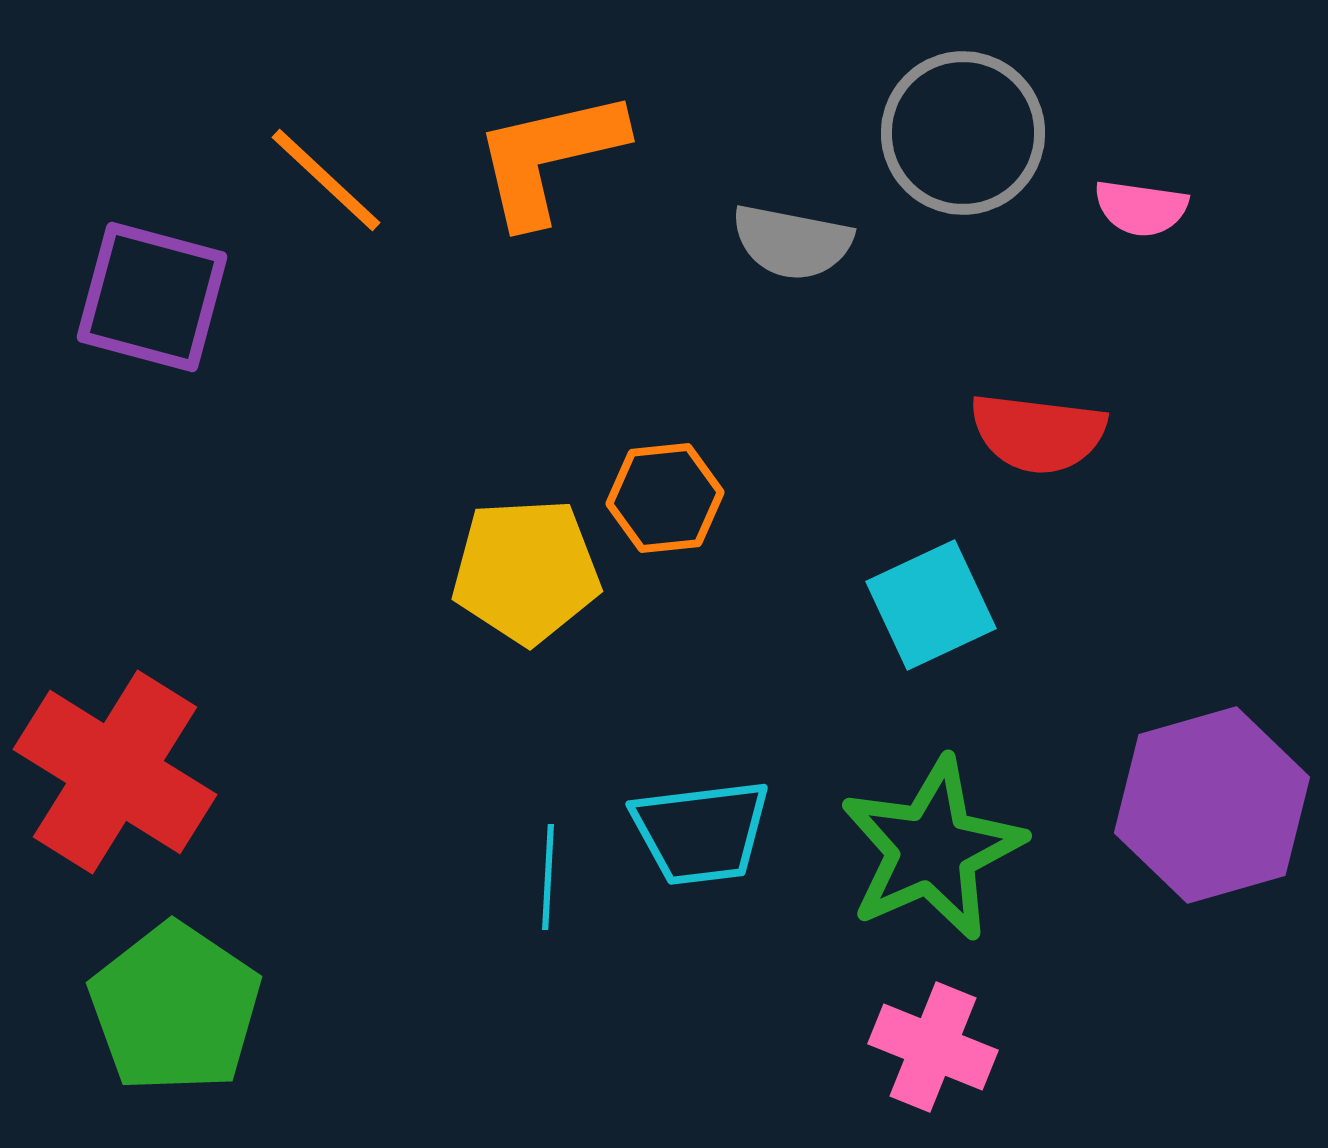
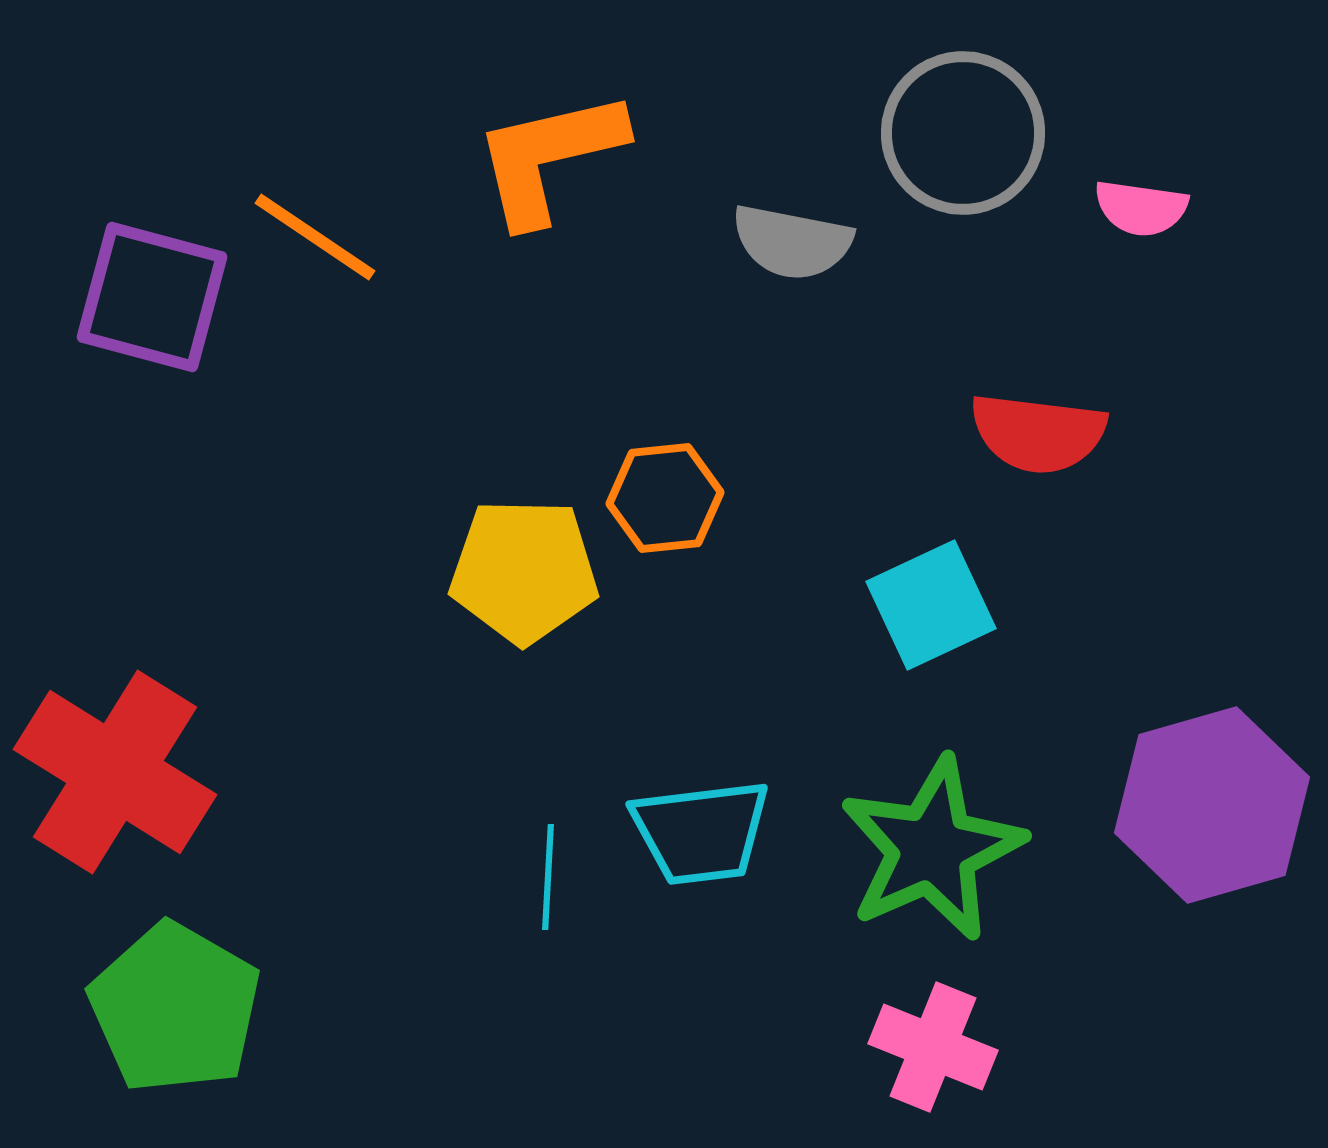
orange line: moved 11 px left, 57 px down; rotated 9 degrees counterclockwise
yellow pentagon: moved 2 px left; rotated 4 degrees clockwise
green pentagon: rotated 4 degrees counterclockwise
